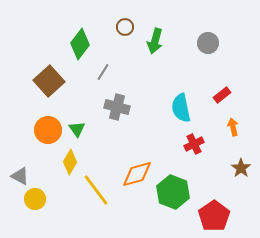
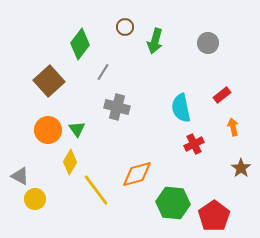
green hexagon: moved 11 px down; rotated 16 degrees counterclockwise
